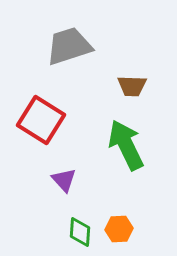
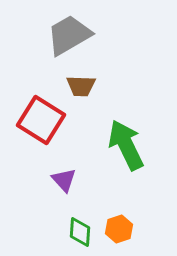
gray trapezoid: moved 11 px up; rotated 12 degrees counterclockwise
brown trapezoid: moved 51 px left
orange hexagon: rotated 16 degrees counterclockwise
